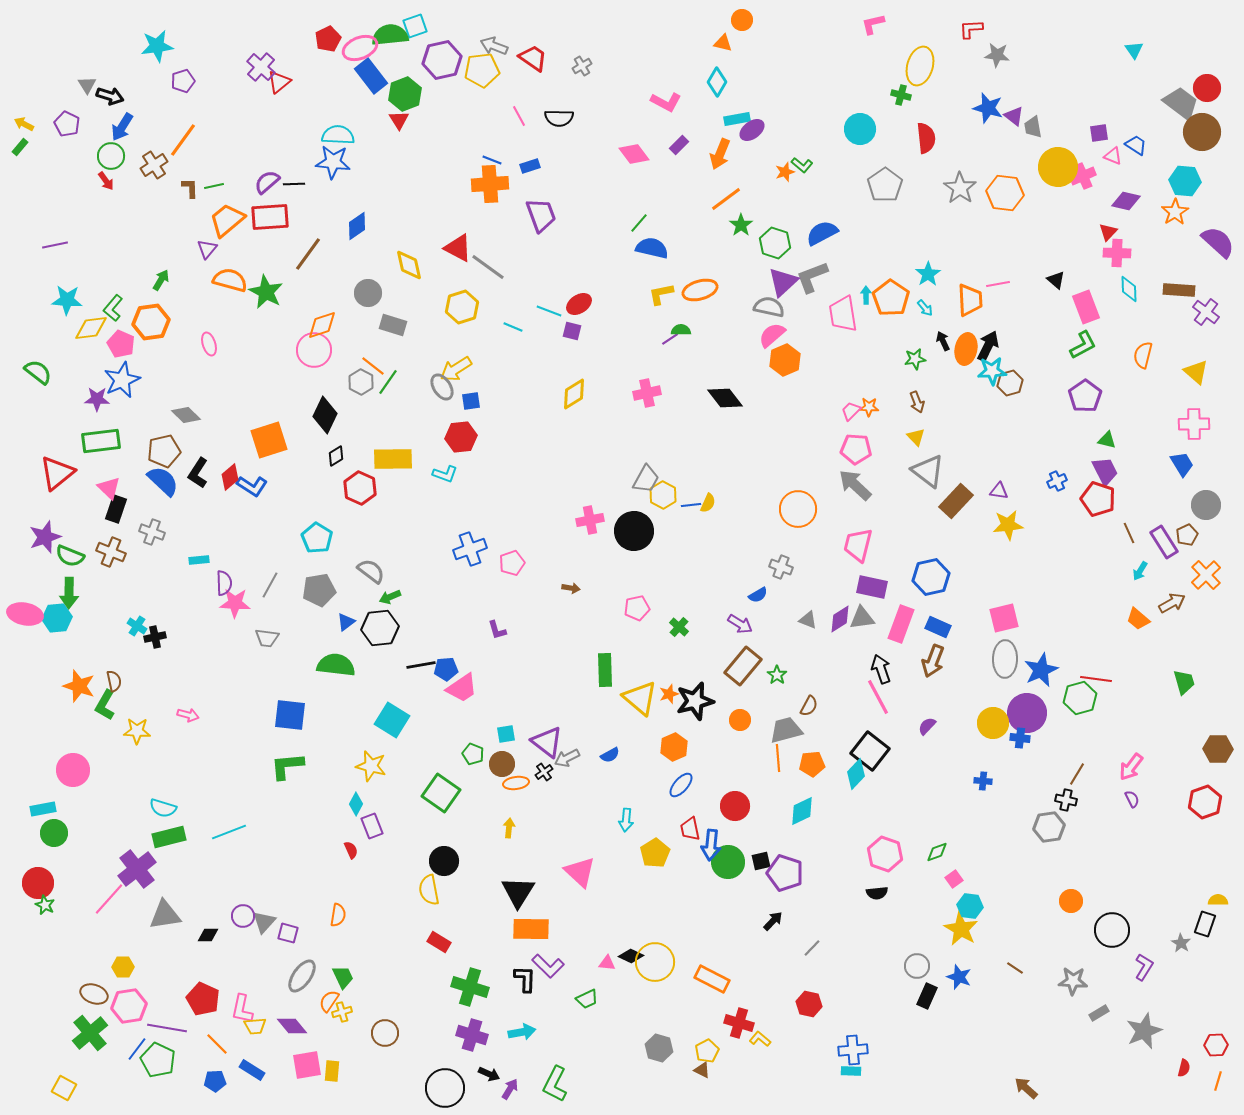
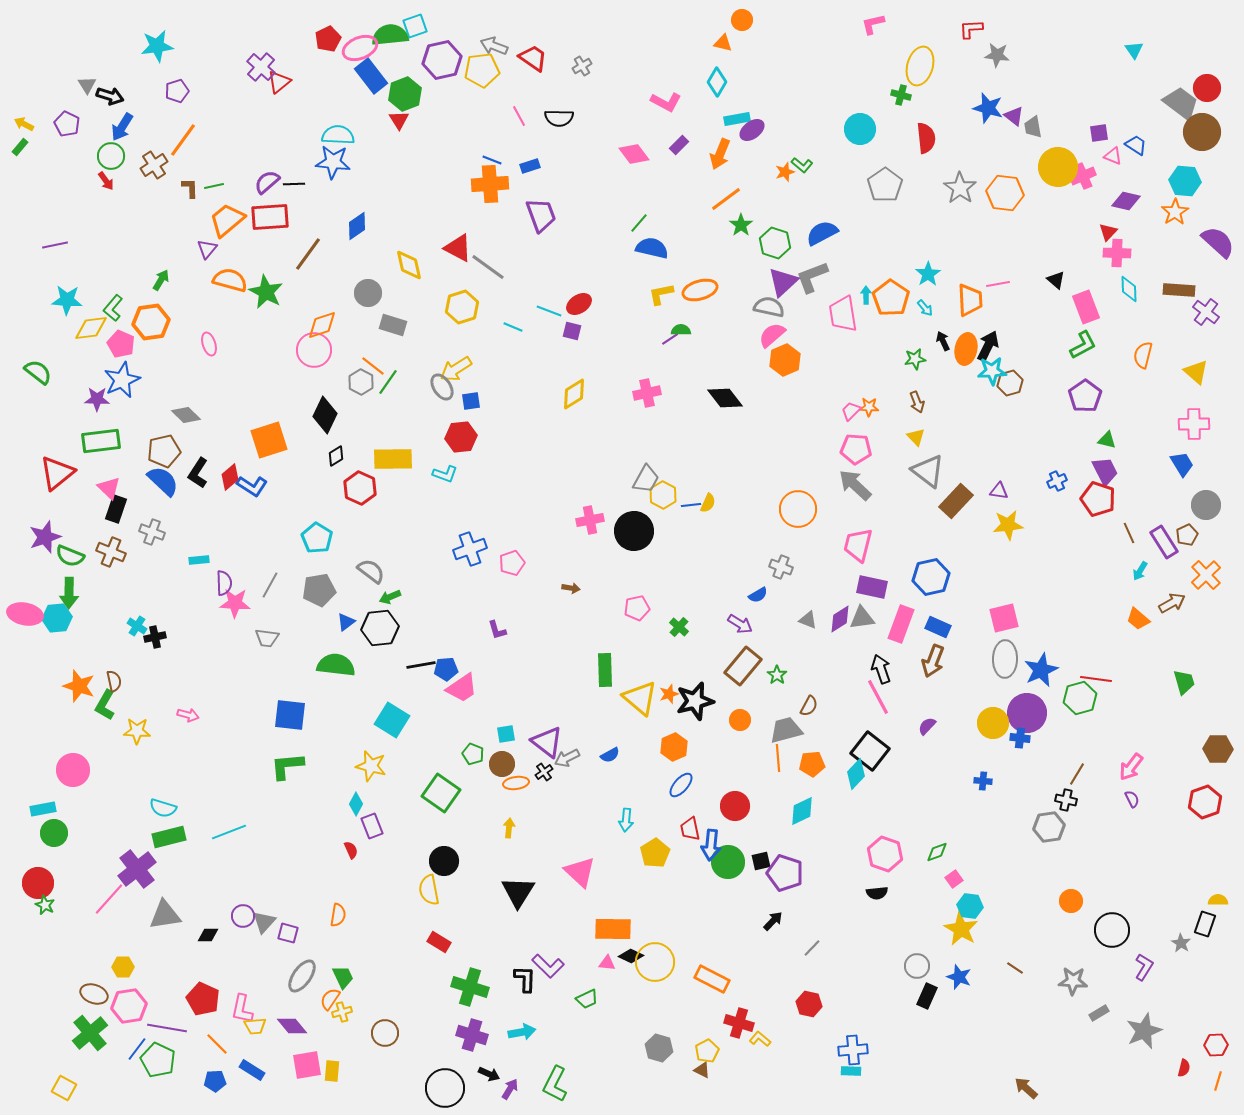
purple pentagon at (183, 81): moved 6 px left, 10 px down
orange rectangle at (531, 929): moved 82 px right
orange semicircle at (329, 1001): moved 1 px right, 2 px up
